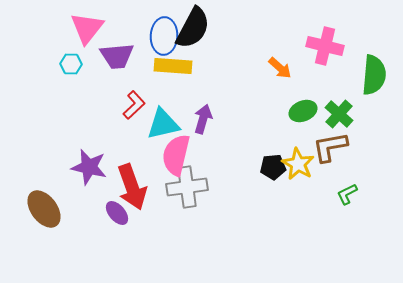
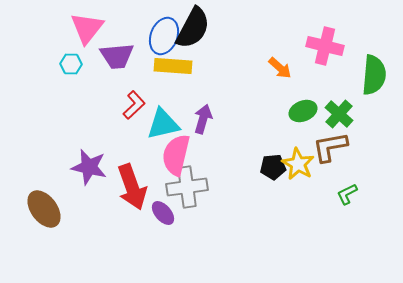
blue ellipse: rotated 18 degrees clockwise
purple ellipse: moved 46 px right
